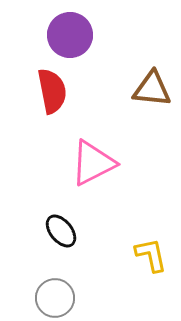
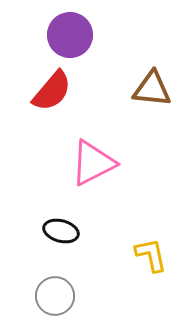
red semicircle: rotated 51 degrees clockwise
black ellipse: rotated 36 degrees counterclockwise
gray circle: moved 2 px up
